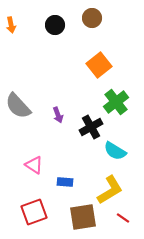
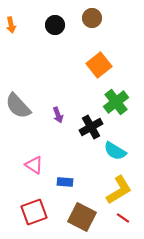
yellow L-shape: moved 9 px right
brown square: moved 1 px left; rotated 36 degrees clockwise
